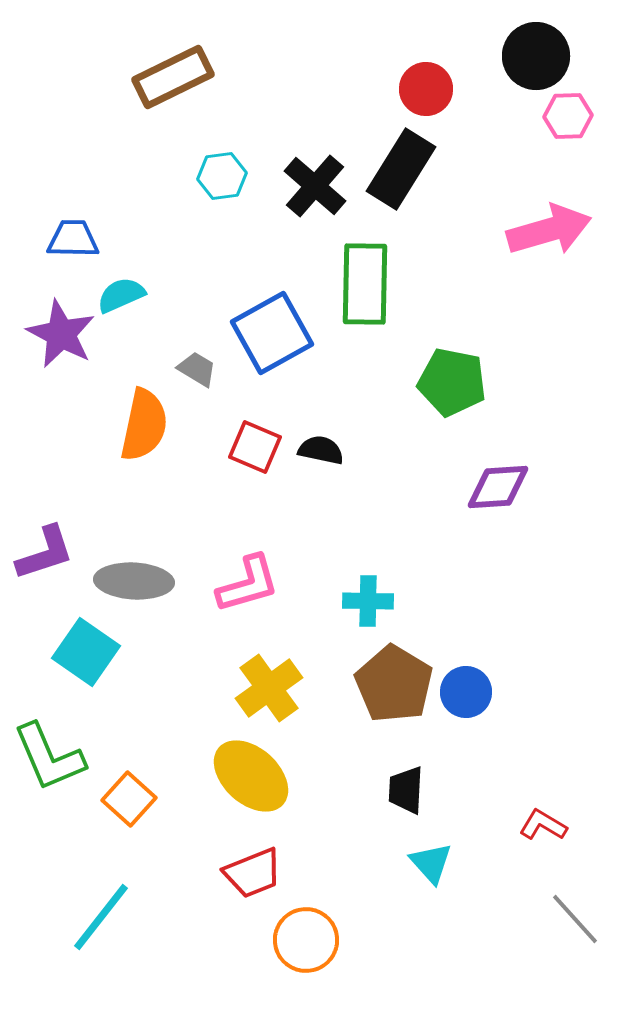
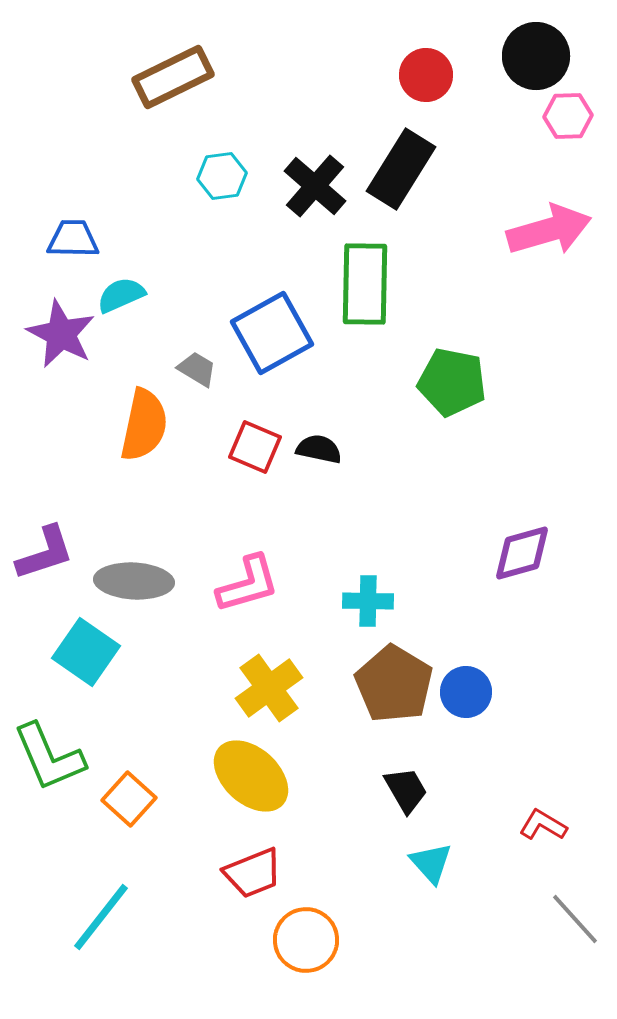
red circle: moved 14 px up
black semicircle: moved 2 px left, 1 px up
purple diamond: moved 24 px right, 66 px down; rotated 12 degrees counterclockwise
black trapezoid: rotated 147 degrees clockwise
